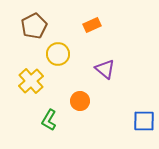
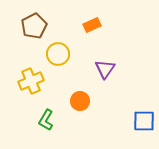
purple triangle: rotated 25 degrees clockwise
yellow cross: rotated 20 degrees clockwise
green L-shape: moved 3 px left
